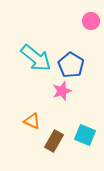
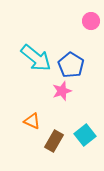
cyan square: rotated 30 degrees clockwise
